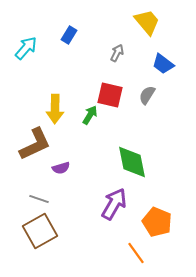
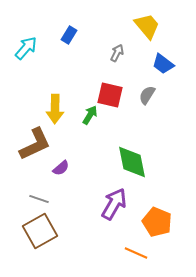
yellow trapezoid: moved 4 px down
purple semicircle: rotated 24 degrees counterclockwise
orange line: rotated 30 degrees counterclockwise
